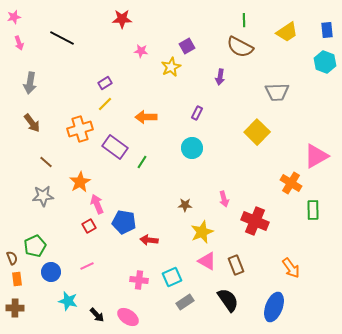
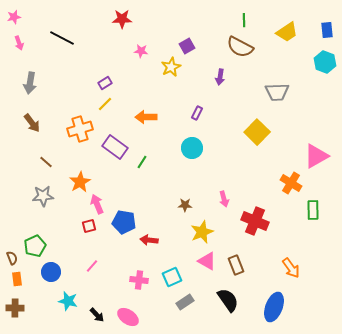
red square at (89, 226): rotated 16 degrees clockwise
pink line at (87, 266): moved 5 px right; rotated 24 degrees counterclockwise
